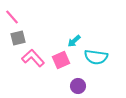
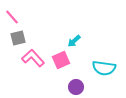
cyan semicircle: moved 8 px right, 11 px down
purple circle: moved 2 px left, 1 px down
